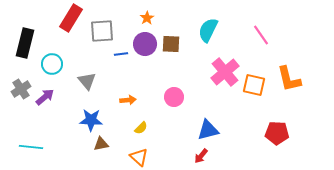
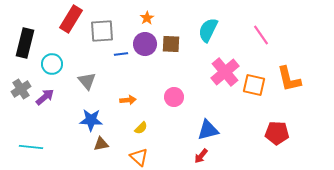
red rectangle: moved 1 px down
